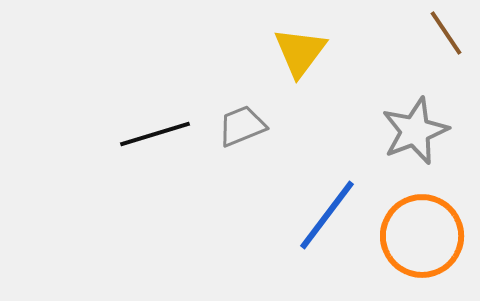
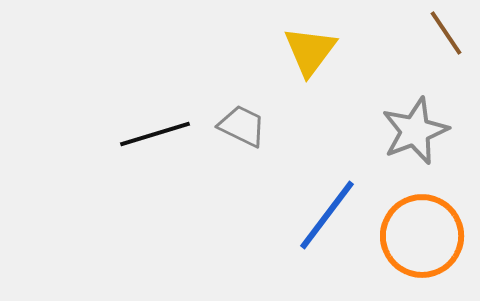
yellow triangle: moved 10 px right, 1 px up
gray trapezoid: rotated 48 degrees clockwise
